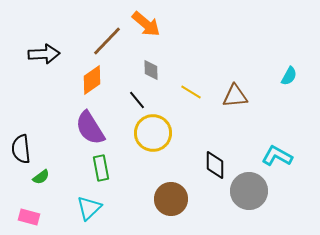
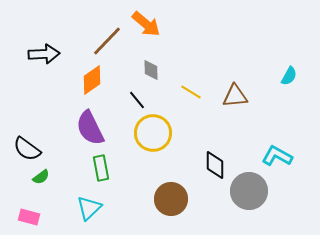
purple semicircle: rotated 6 degrees clockwise
black semicircle: moved 6 px right; rotated 48 degrees counterclockwise
